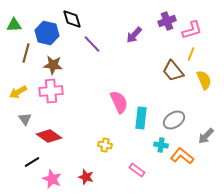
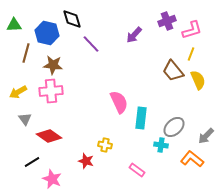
purple line: moved 1 px left
yellow semicircle: moved 6 px left
gray ellipse: moved 7 px down; rotated 10 degrees counterclockwise
orange L-shape: moved 10 px right, 3 px down
red star: moved 16 px up
